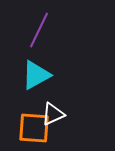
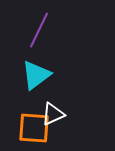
cyan triangle: rotated 8 degrees counterclockwise
